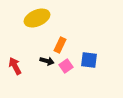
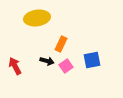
yellow ellipse: rotated 15 degrees clockwise
orange rectangle: moved 1 px right, 1 px up
blue square: moved 3 px right; rotated 18 degrees counterclockwise
